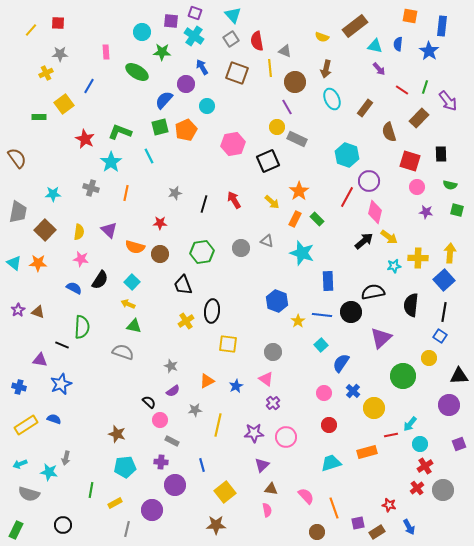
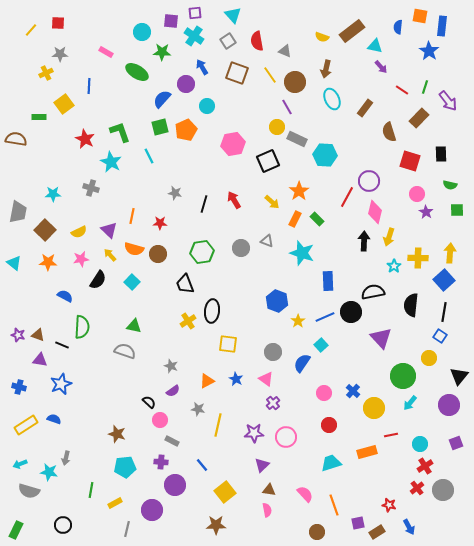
purple square at (195, 13): rotated 24 degrees counterclockwise
orange square at (410, 16): moved 10 px right
brown rectangle at (355, 26): moved 3 px left, 5 px down
gray square at (231, 39): moved 3 px left, 2 px down
blue semicircle at (398, 44): moved 17 px up
pink rectangle at (106, 52): rotated 56 degrees counterclockwise
yellow line at (270, 68): moved 7 px down; rotated 30 degrees counterclockwise
purple arrow at (379, 69): moved 2 px right, 2 px up
blue line at (89, 86): rotated 28 degrees counterclockwise
blue semicircle at (164, 100): moved 2 px left, 1 px up
green L-shape at (120, 132): rotated 50 degrees clockwise
cyan hexagon at (347, 155): moved 22 px left; rotated 15 degrees counterclockwise
brown semicircle at (17, 158): moved 1 px left, 19 px up; rotated 45 degrees counterclockwise
cyan star at (111, 162): rotated 10 degrees counterclockwise
pink circle at (417, 187): moved 7 px down
orange line at (126, 193): moved 6 px right, 23 px down
gray star at (175, 193): rotated 24 degrees clockwise
green square at (457, 210): rotated 16 degrees counterclockwise
purple star at (426, 212): rotated 24 degrees clockwise
yellow semicircle at (79, 232): rotated 56 degrees clockwise
yellow arrow at (389, 237): rotated 72 degrees clockwise
black arrow at (364, 241): rotated 48 degrees counterclockwise
orange semicircle at (135, 247): moved 1 px left, 2 px down
brown circle at (160, 254): moved 2 px left
pink star at (81, 259): rotated 21 degrees counterclockwise
orange star at (38, 263): moved 10 px right, 1 px up
cyan star at (394, 266): rotated 24 degrees counterclockwise
black semicircle at (100, 280): moved 2 px left
black trapezoid at (183, 285): moved 2 px right, 1 px up
blue semicircle at (74, 288): moved 9 px left, 8 px down
yellow arrow at (128, 304): moved 18 px left, 49 px up; rotated 24 degrees clockwise
purple star at (18, 310): moved 25 px down; rotated 24 degrees counterclockwise
brown triangle at (38, 312): moved 23 px down
blue line at (322, 315): moved 3 px right, 2 px down; rotated 30 degrees counterclockwise
yellow cross at (186, 321): moved 2 px right
purple triangle at (381, 338): rotated 30 degrees counterclockwise
gray semicircle at (123, 352): moved 2 px right, 1 px up
blue semicircle at (341, 363): moved 39 px left
black triangle at (459, 376): rotated 48 degrees counterclockwise
blue star at (236, 386): moved 7 px up; rotated 16 degrees counterclockwise
gray star at (195, 410): moved 3 px right, 1 px up; rotated 16 degrees clockwise
cyan arrow at (410, 424): moved 21 px up
purple square at (459, 444): moved 3 px left, 1 px up
blue line at (202, 465): rotated 24 degrees counterclockwise
brown triangle at (271, 489): moved 2 px left, 1 px down
gray semicircle at (29, 494): moved 3 px up
pink semicircle at (306, 496): moved 1 px left, 2 px up
orange line at (334, 508): moved 3 px up
